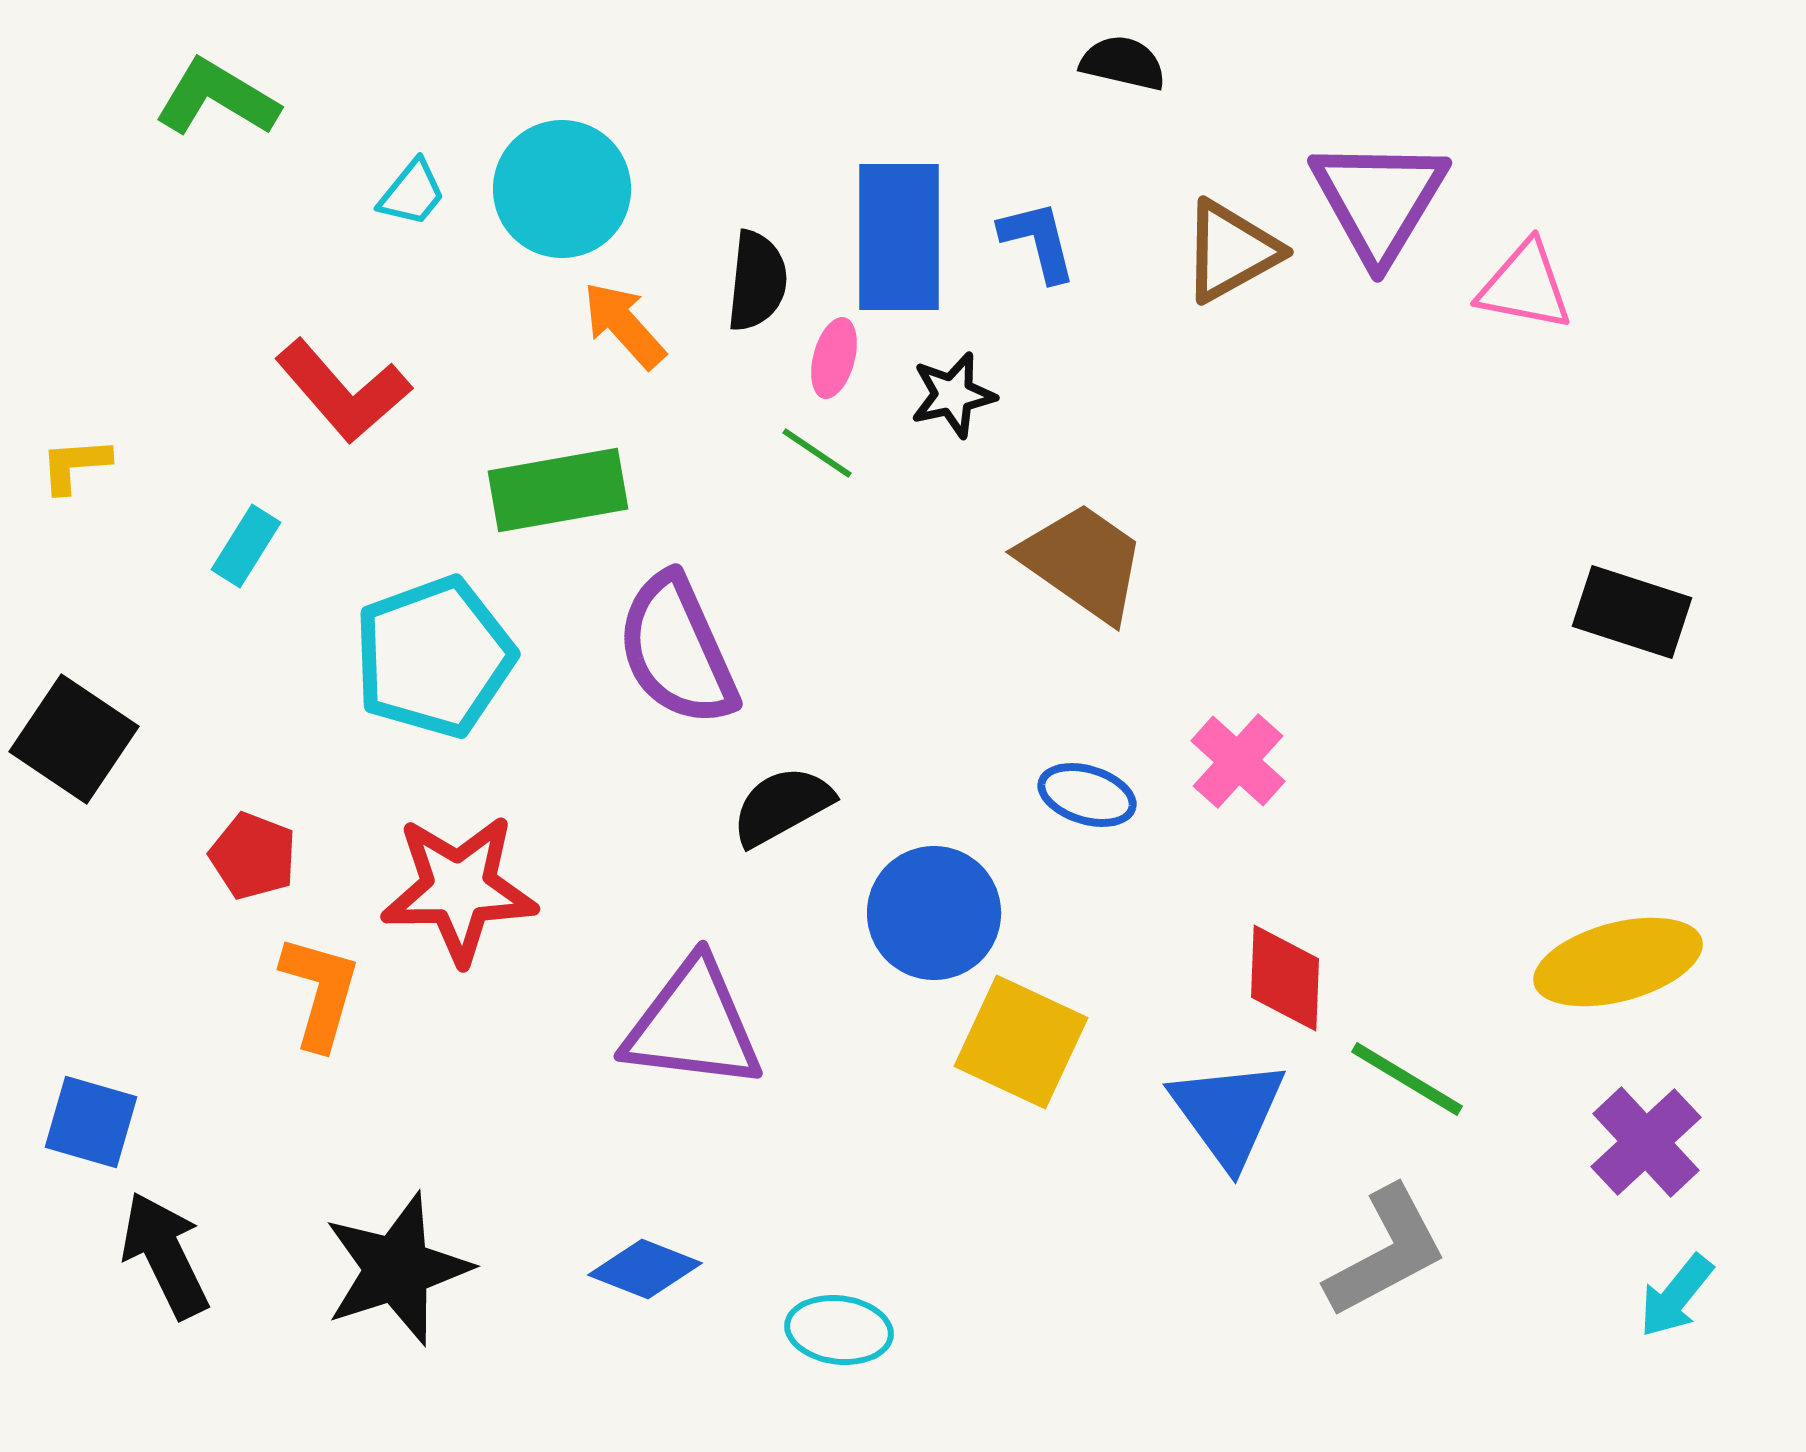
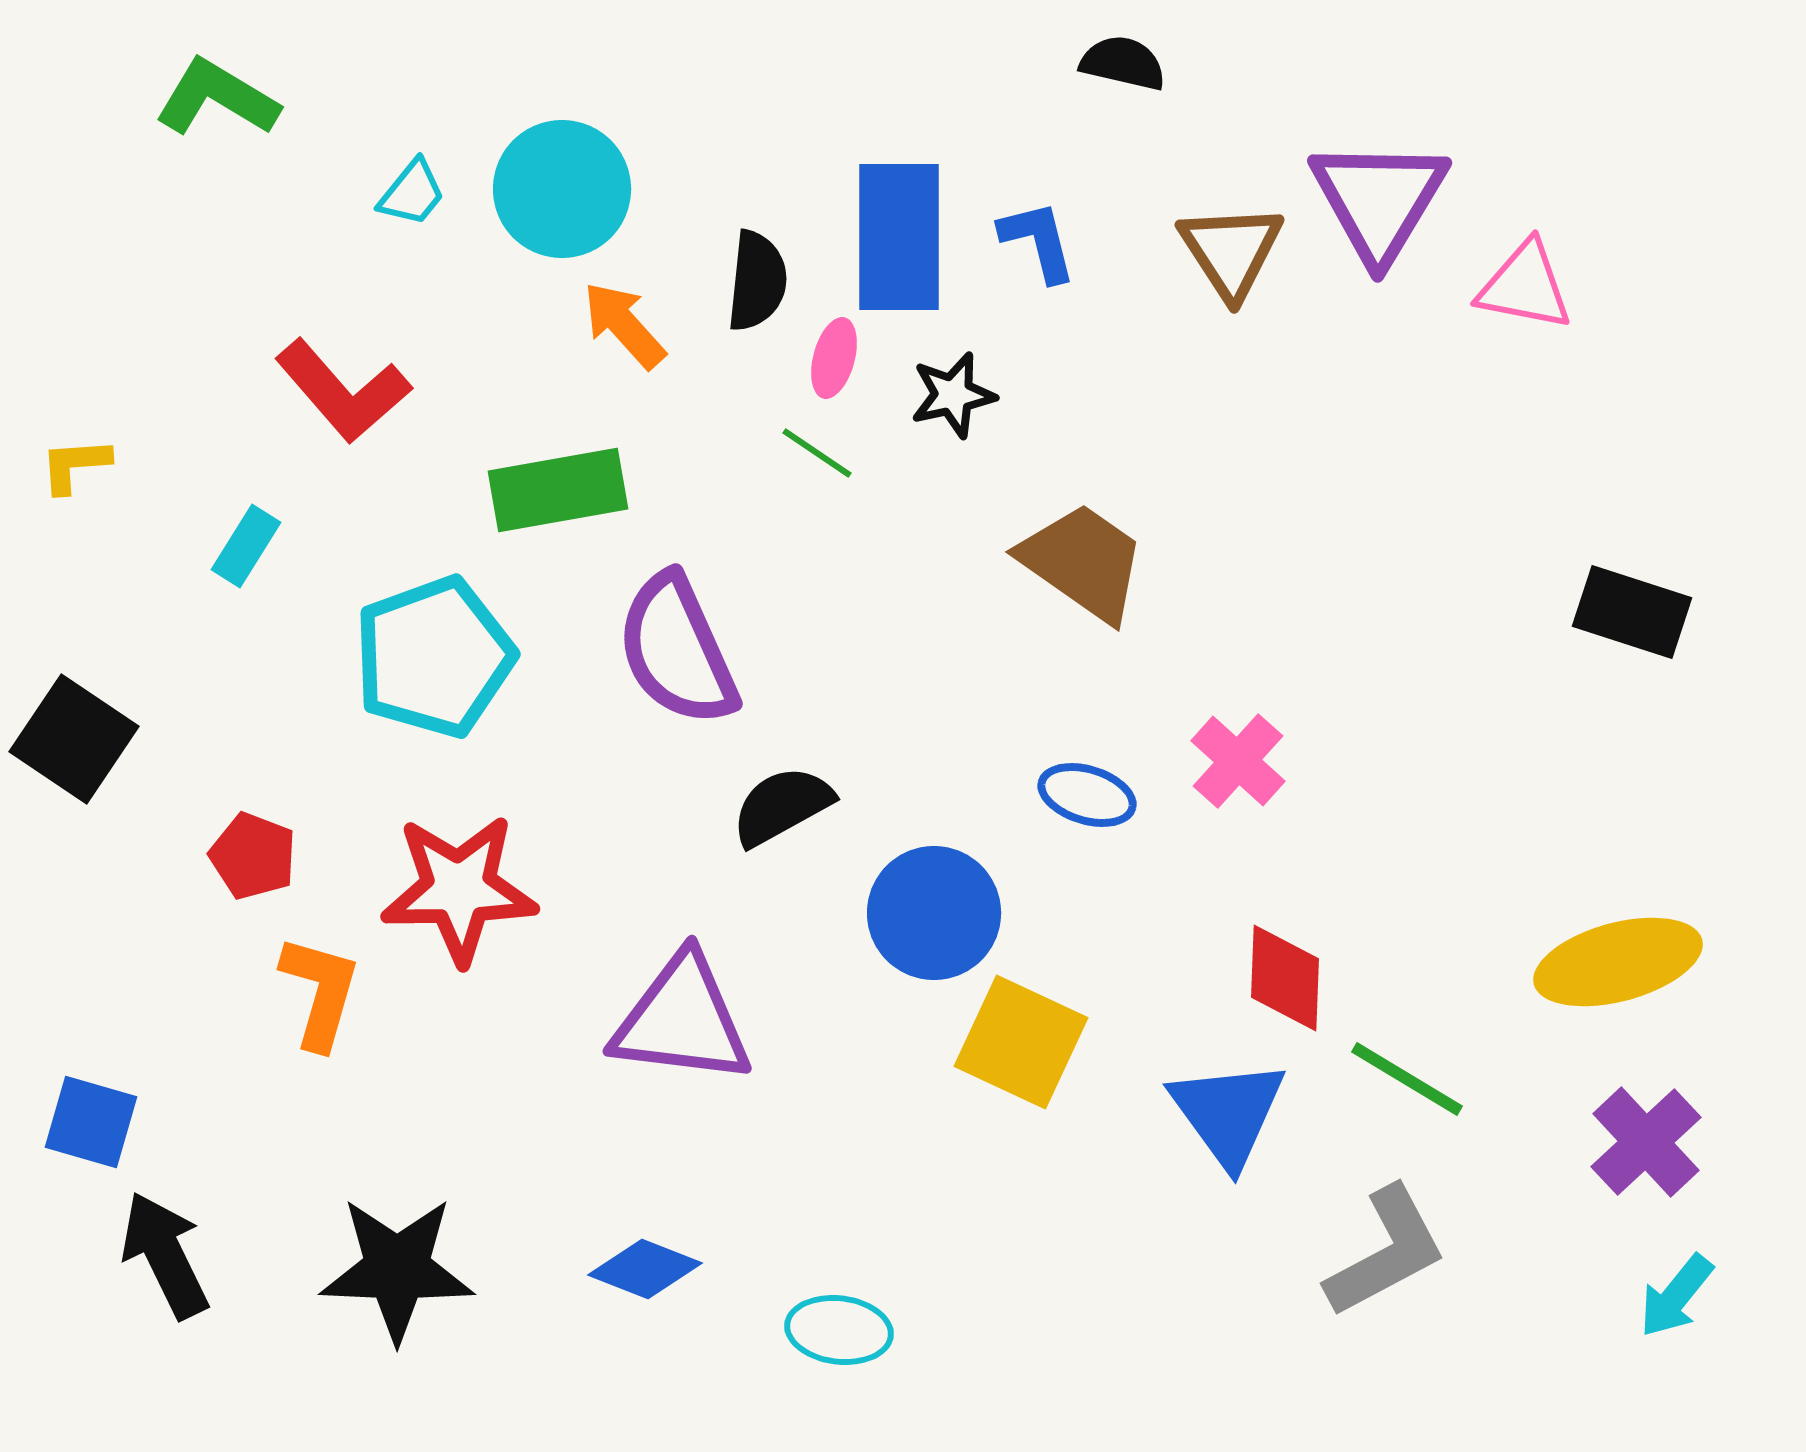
brown triangle at (1231, 251): rotated 34 degrees counterclockwise
purple triangle at (693, 1025): moved 11 px left, 5 px up
black star at (397, 1269): rotated 20 degrees clockwise
